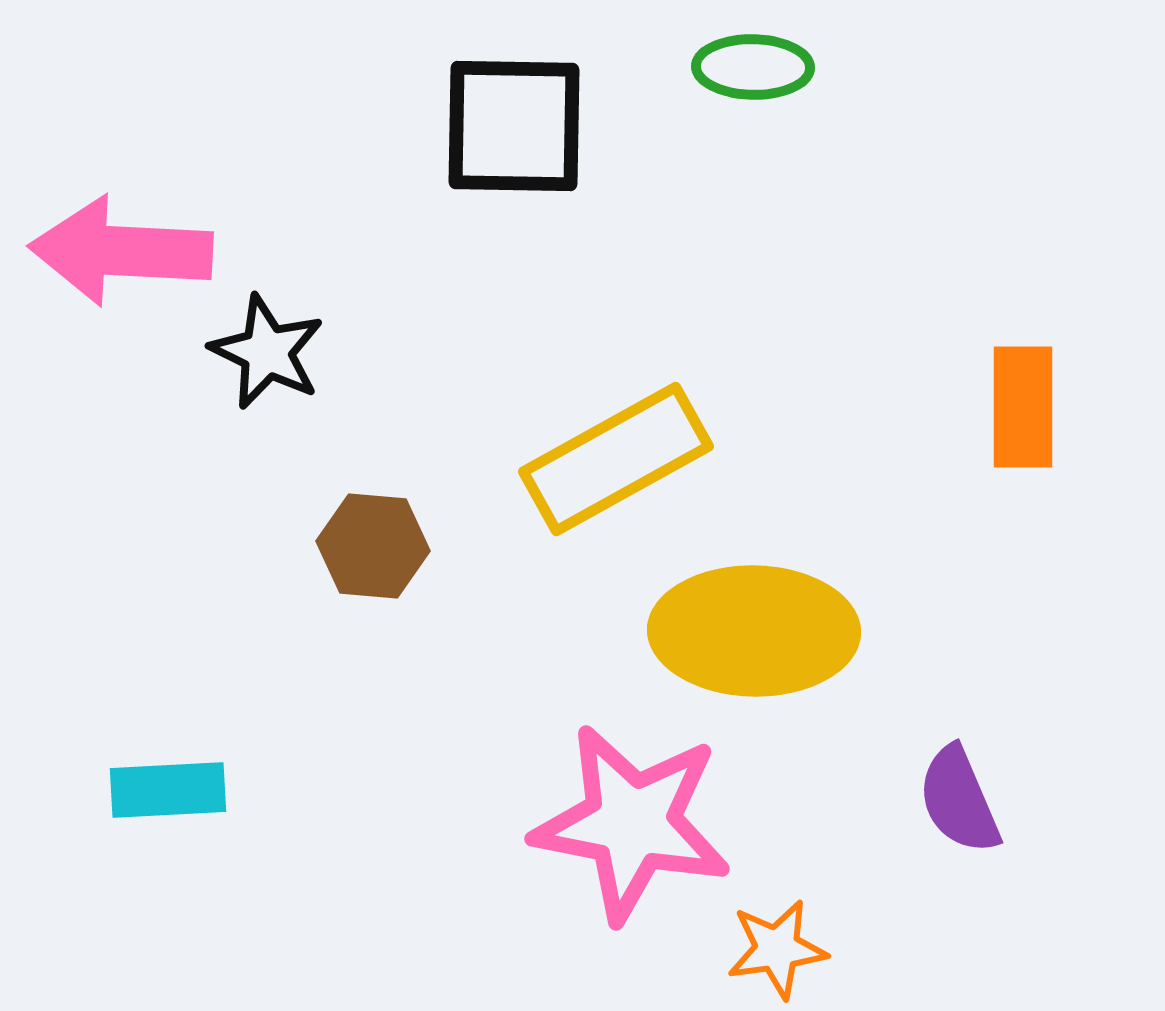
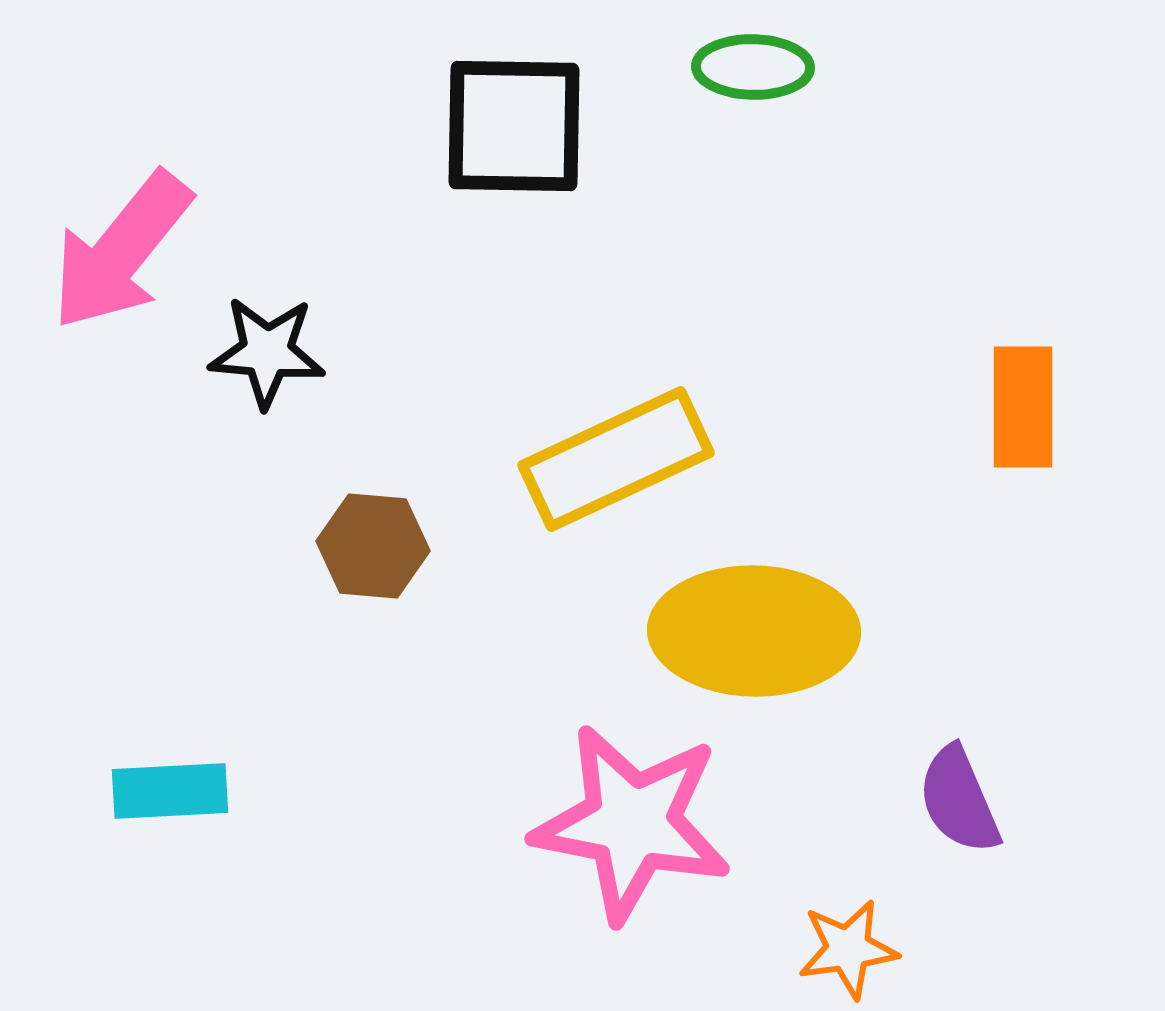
pink arrow: rotated 54 degrees counterclockwise
black star: rotated 21 degrees counterclockwise
yellow rectangle: rotated 4 degrees clockwise
cyan rectangle: moved 2 px right, 1 px down
orange star: moved 71 px right
